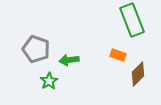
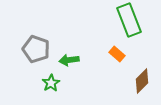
green rectangle: moved 3 px left
orange rectangle: moved 1 px left, 1 px up; rotated 21 degrees clockwise
brown diamond: moved 4 px right, 7 px down
green star: moved 2 px right, 2 px down
